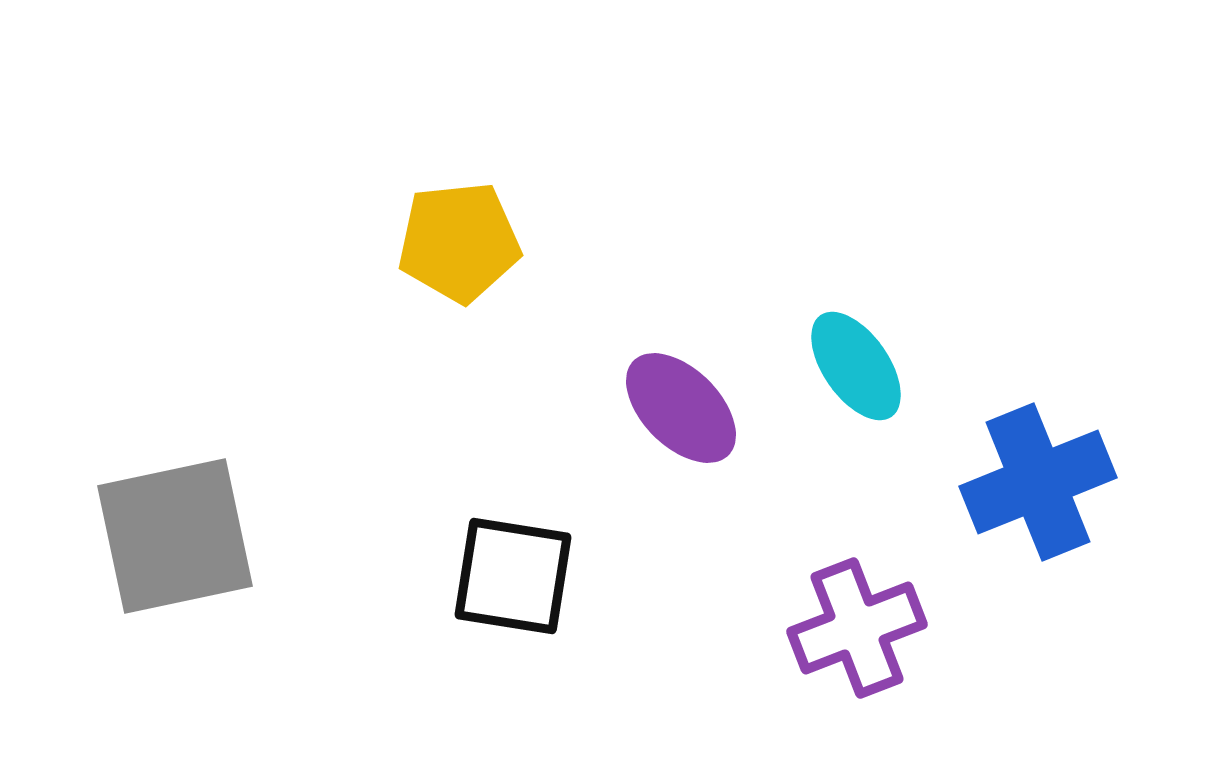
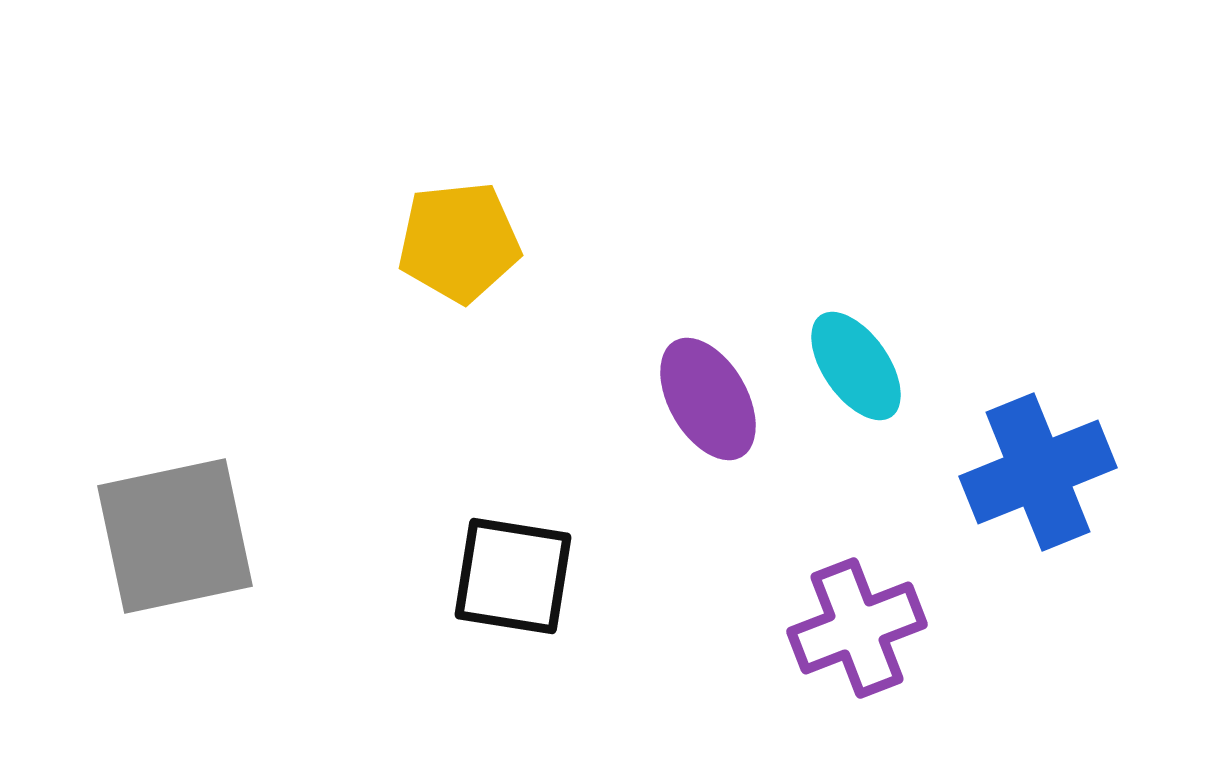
purple ellipse: moved 27 px right, 9 px up; rotated 15 degrees clockwise
blue cross: moved 10 px up
